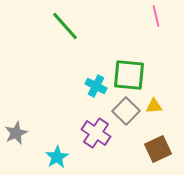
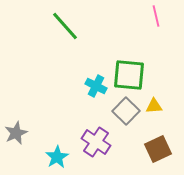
purple cross: moved 9 px down
